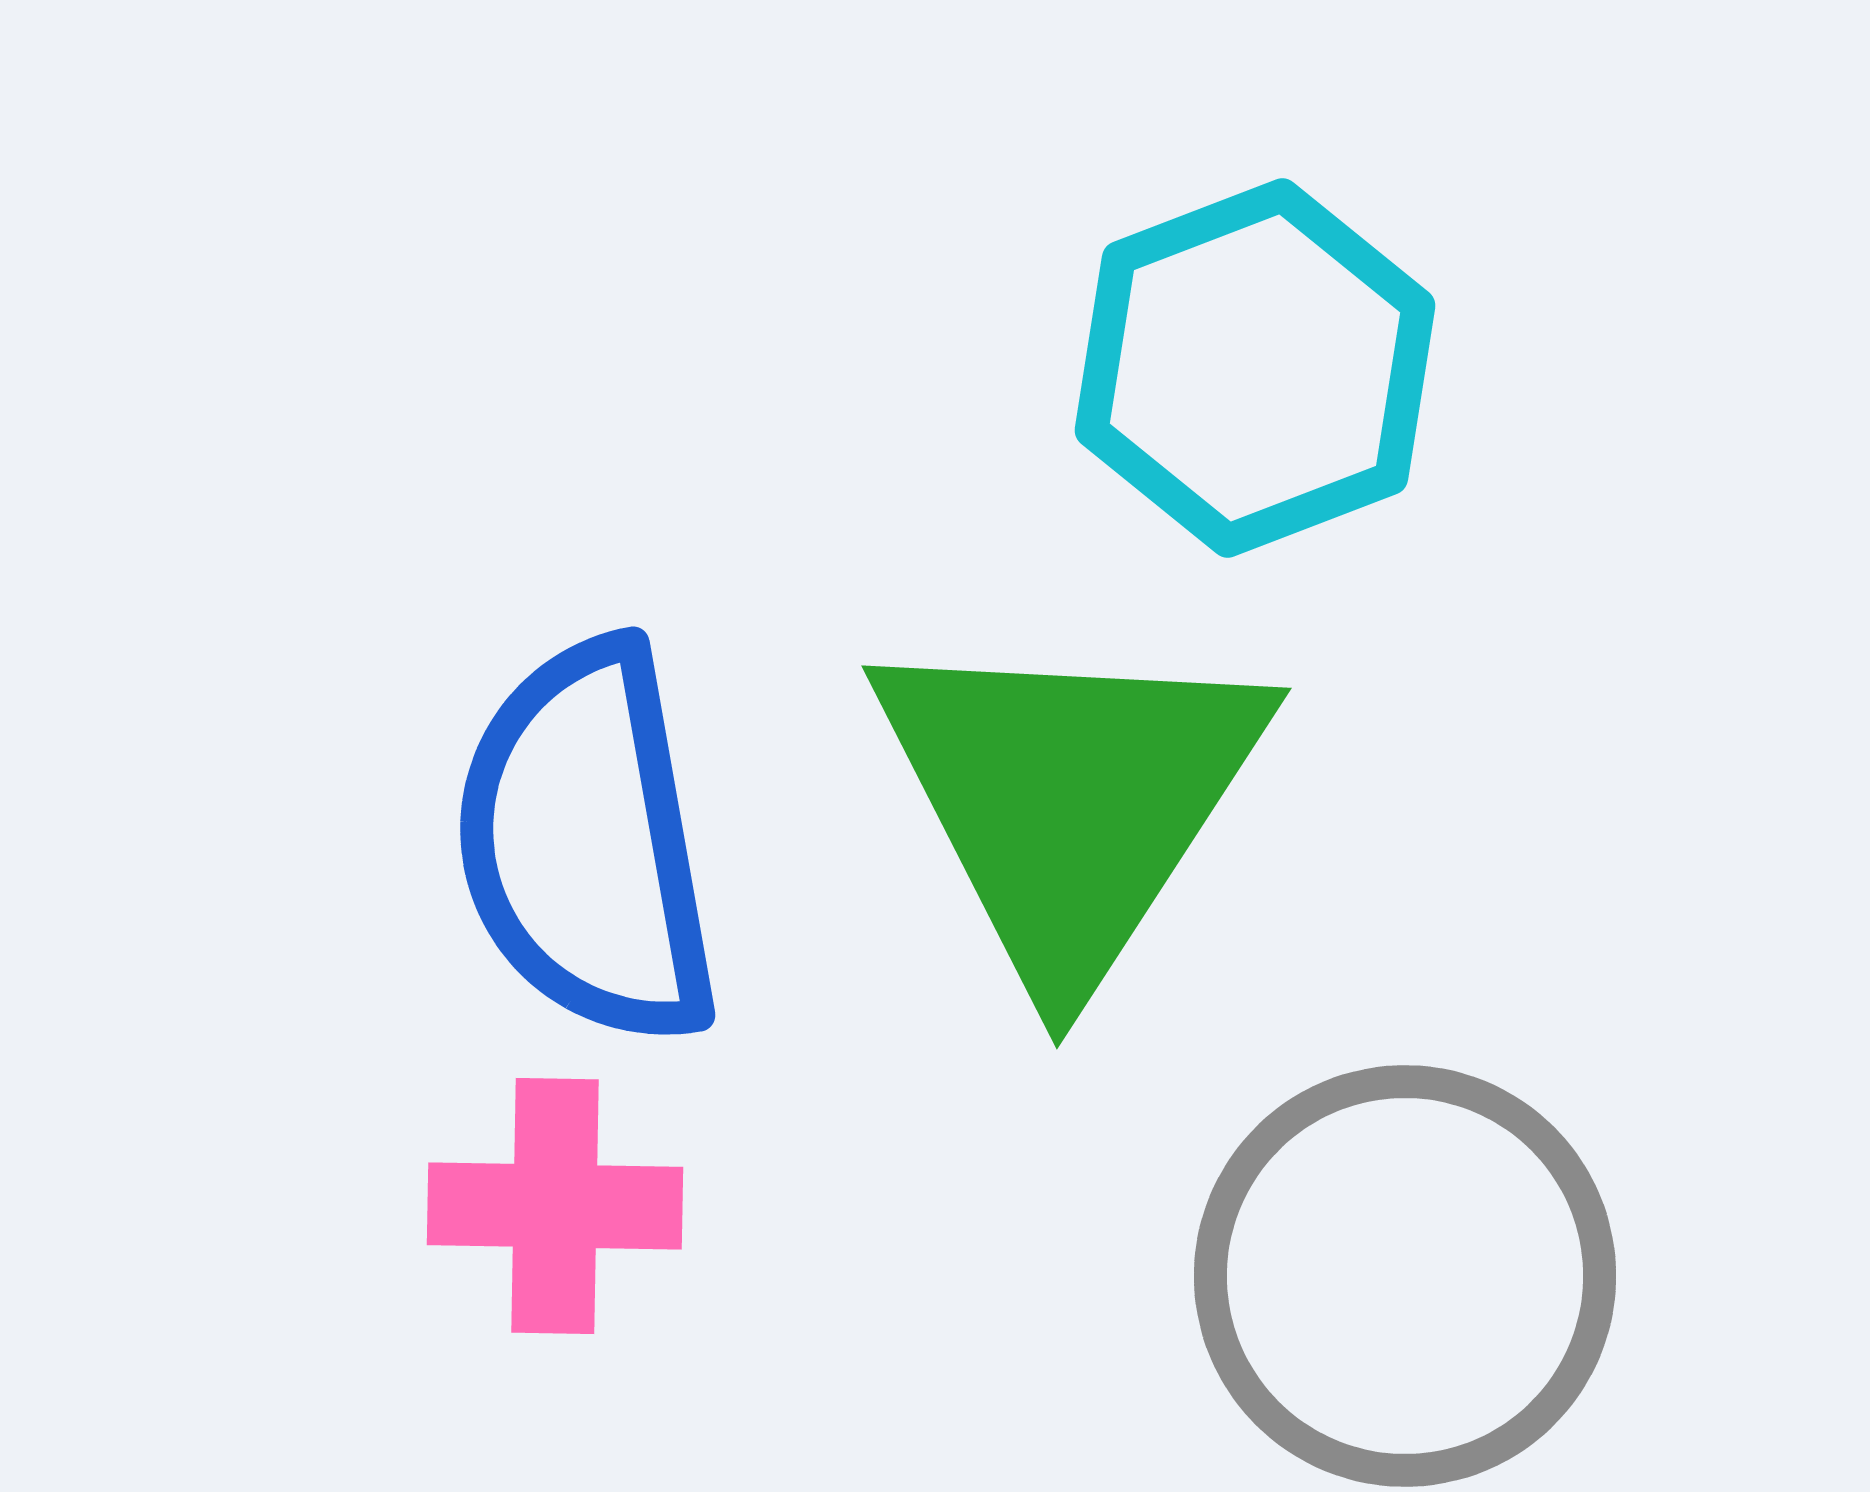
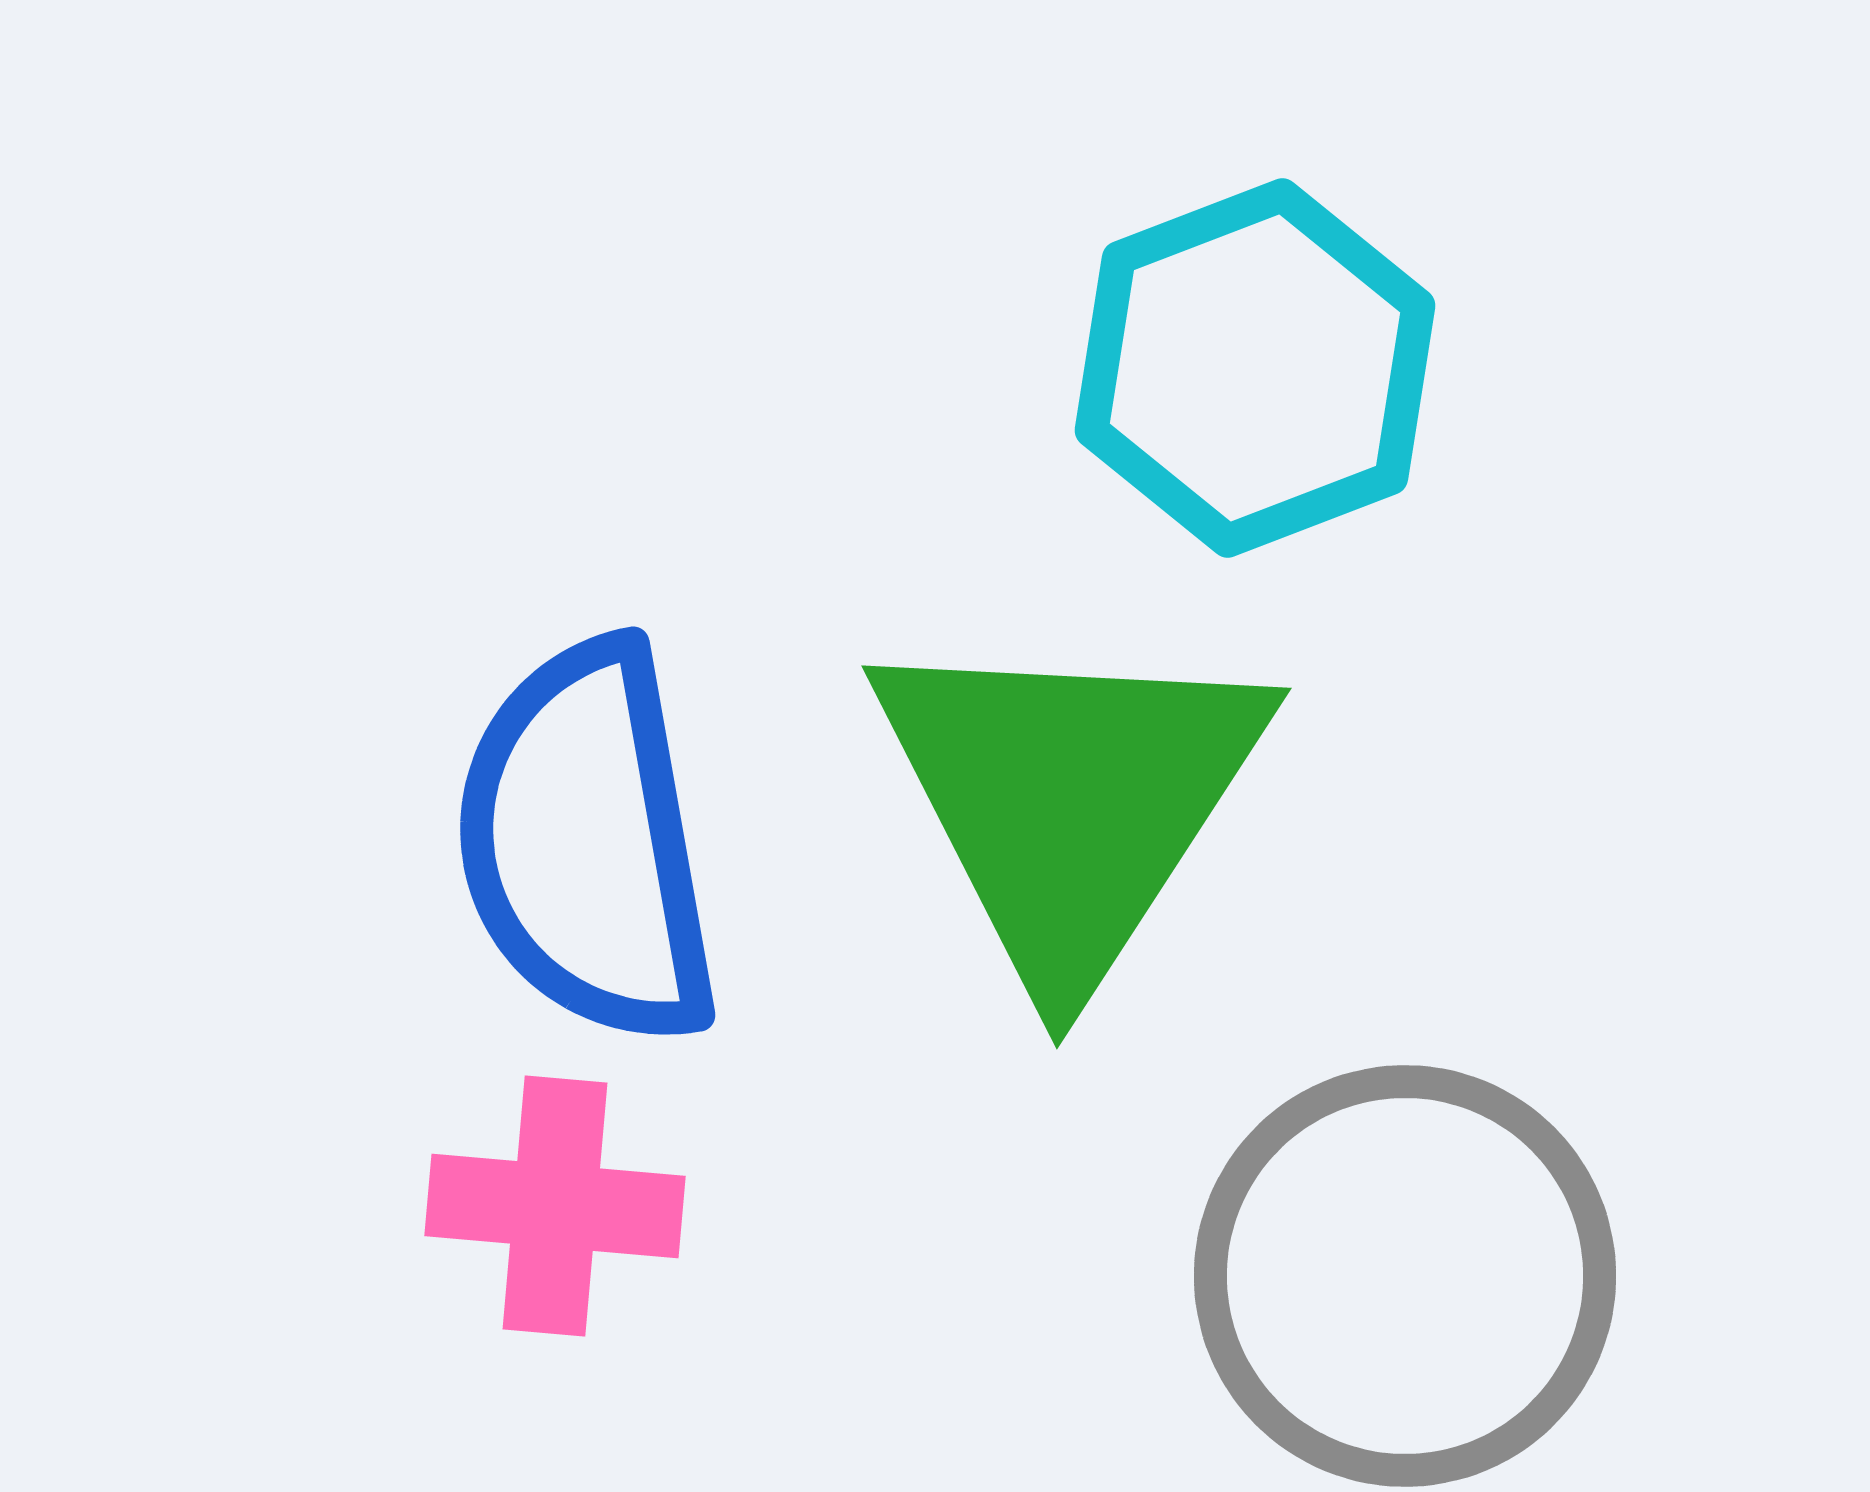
pink cross: rotated 4 degrees clockwise
